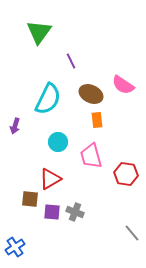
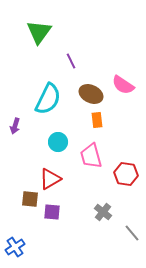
gray cross: moved 28 px right; rotated 18 degrees clockwise
